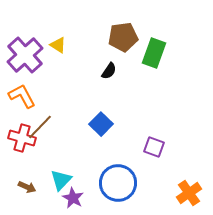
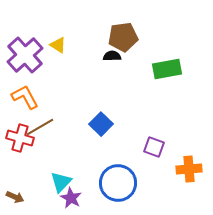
green rectangle: moved 13 px right, 16 px down; rotated 60 degrees clockwise
black semicircle: moved 3 px right, 15 px up; rotated 126 degrees counterclockwise
orange L-shape: moved 3 px right, 1 px down
brown line: rotated 16 degrees clockwise
red cross: moved 2 px left
cyan triangle: moved 2 px down
brown arrow: moved 12 px left, 10 px down
orange cross: moved 24 px up; rotated 30 degrees clockwise
purple star: moved 2 px left
